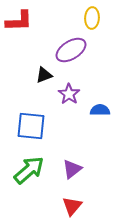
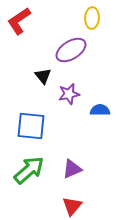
red L-shape: rotated 148 degrees clockwise
black triangle: moved 1 px left, 1 px down; rotated 48 degrees counterclockwise
purple star: rotated 25 degrees clockwise
purple triangle: rotated 15 degrees clockwise
